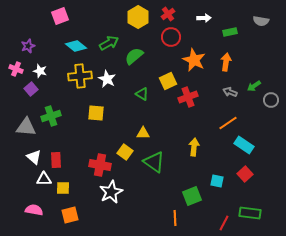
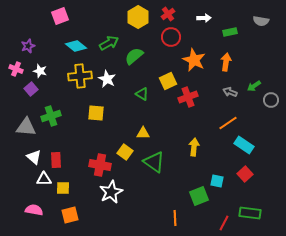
green square at (192, 196): moved 7 px right
